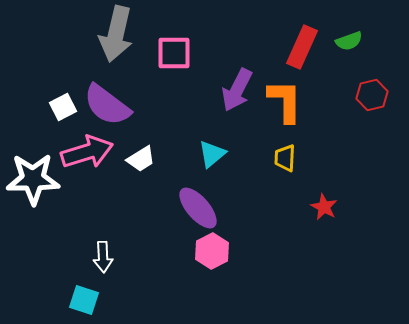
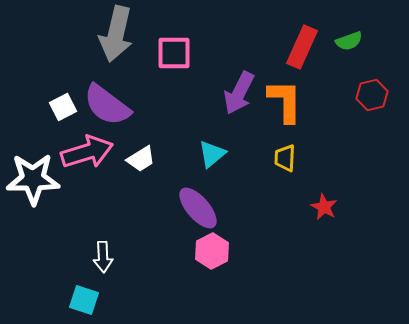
purple arrow: moved 2 px right, 3 px down
